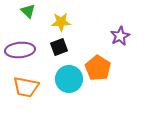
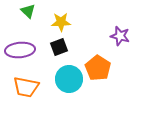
purple star: rotated 30 degrees counterclockwise
